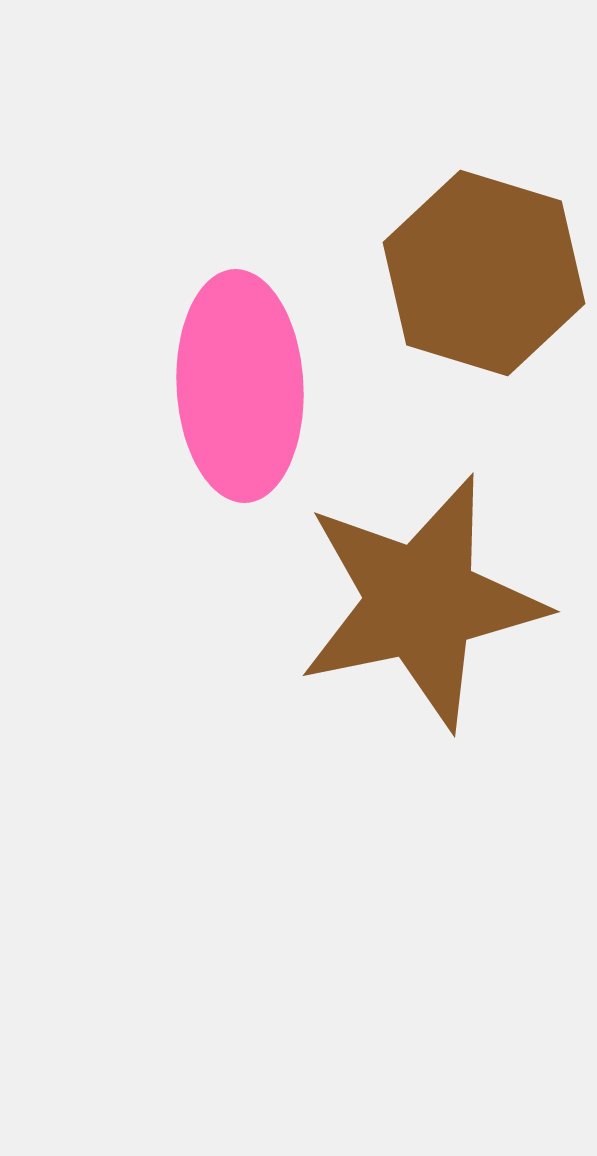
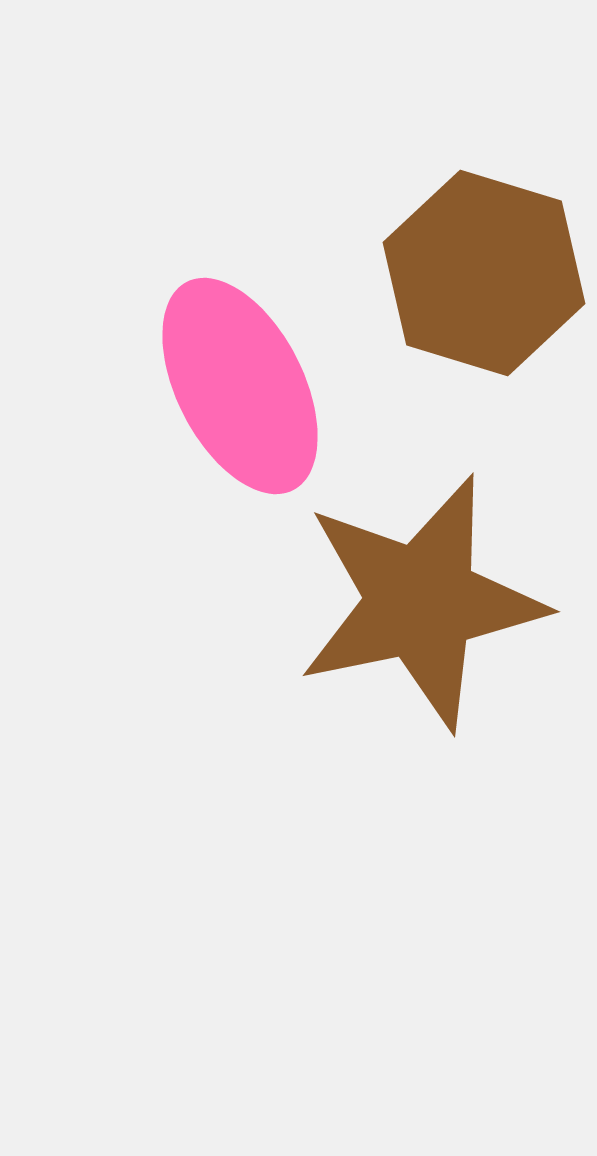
pink ellipse: rotated 24 degrees counterclockwise
